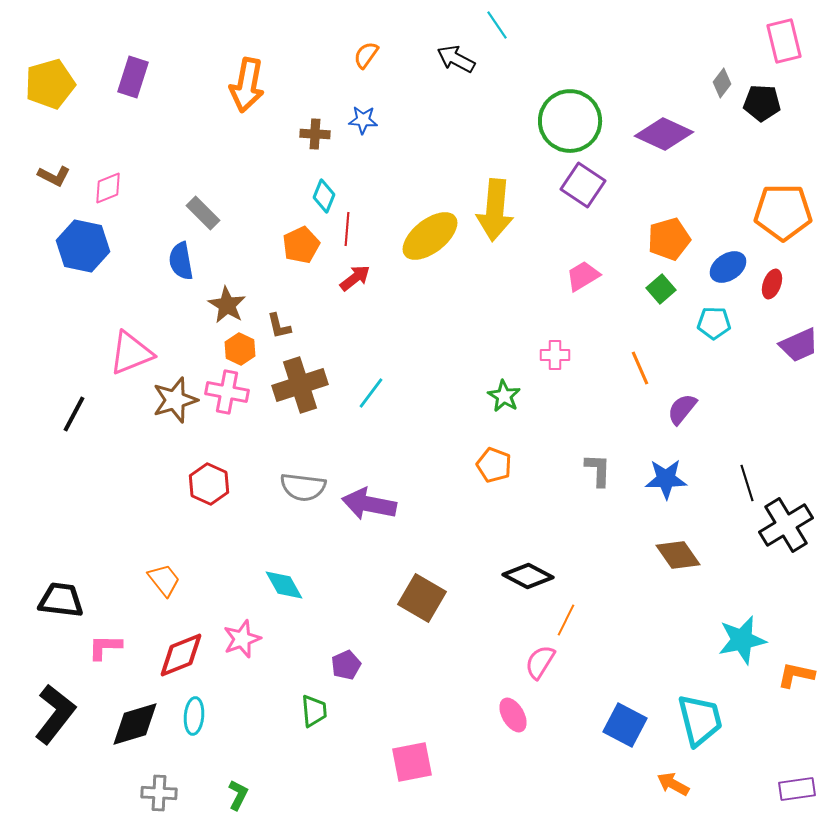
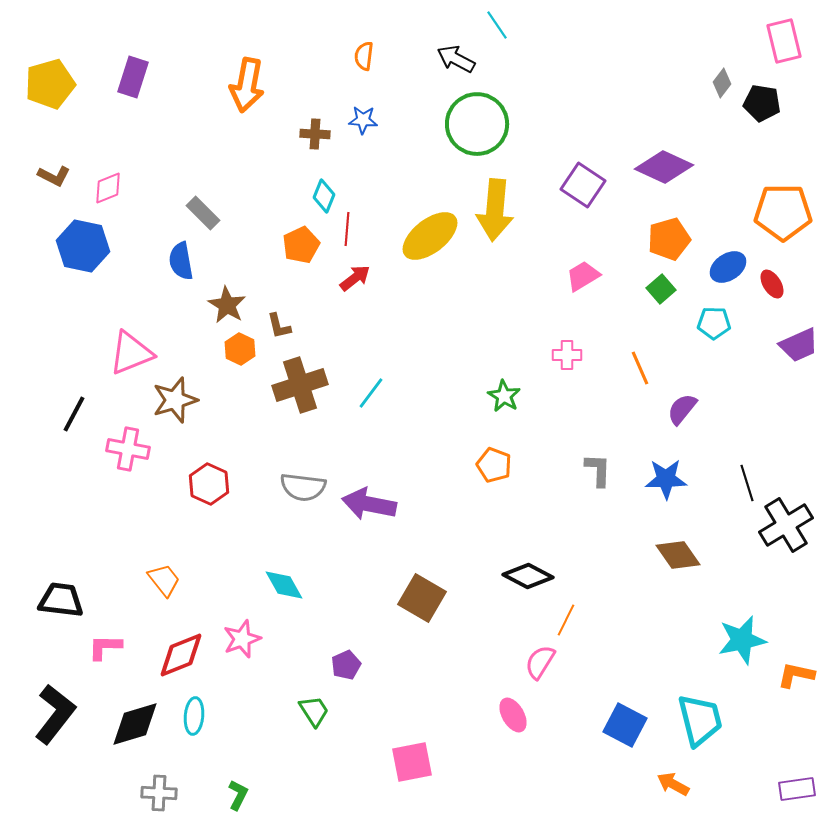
orange semicircle at (366, 55): moved 2 px left, 1 px down; rotated 28 degrees counterclockwise
black pentagon at (762, 103): rotated 6 degrees clockwise
green circle at (570, 121): moved 93 px left, 3 px down
purple diamond at (664, 134): moved 33 px down
red ellipse at (772, 284): rotated 52 degrees counterclockwise
pink cross at (555, 355): moved 12 px right
pink cross at (227, 392): moved 99 px left, 57 px down
green trapezoid at (314, 711): rotated 28 degrees counterclockwise
